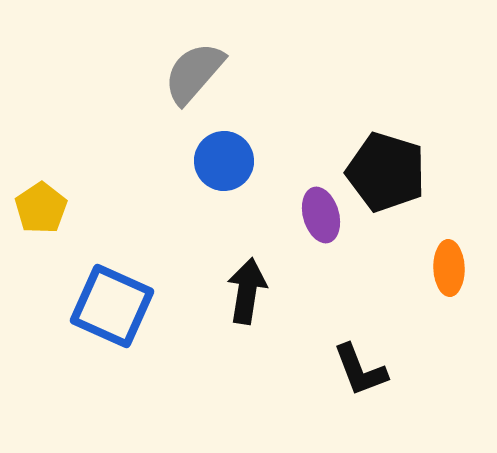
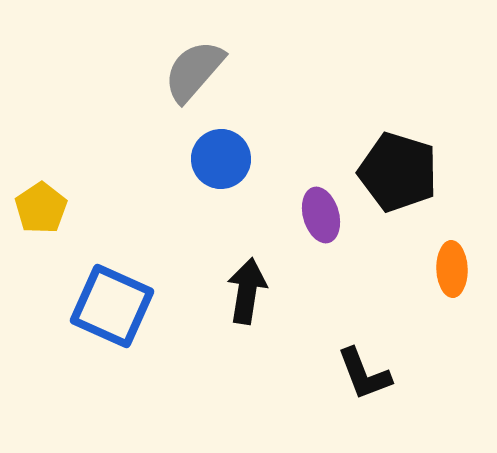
gray semicircle: moved 2 px up
blue circle: moved 3 px left, 2 px up
black pentagon: moved 12 px right
orange ellipse: moved 3 px right, 1 px down
black L-shape: moved 4 px right, 4 px down
